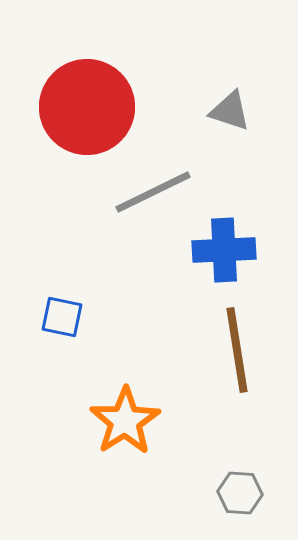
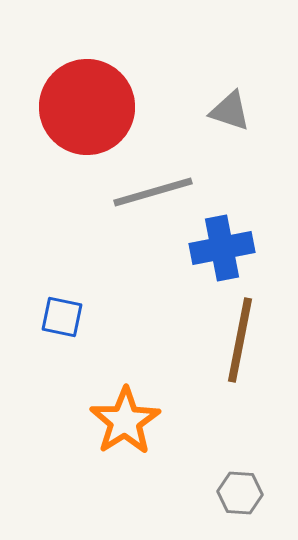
gray line: rotated 10 degrees clockwise
blue cross: moved 2 px left, 2 px up; rotated 8 degrees counterclockwise
brown line: moved 3 px right, 10 px up; rotated 20 degrees clockwise
